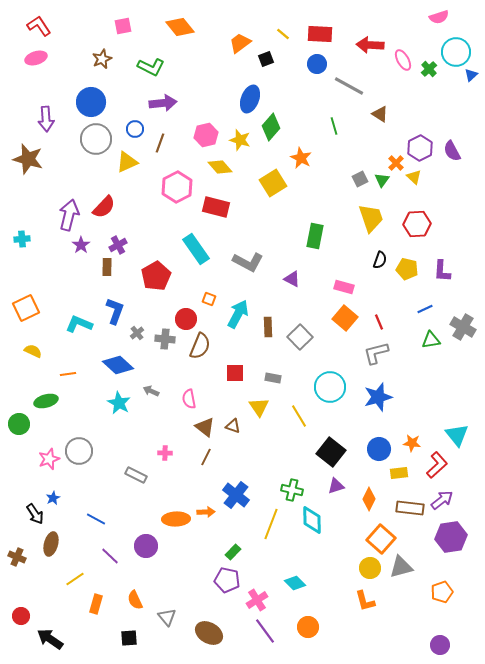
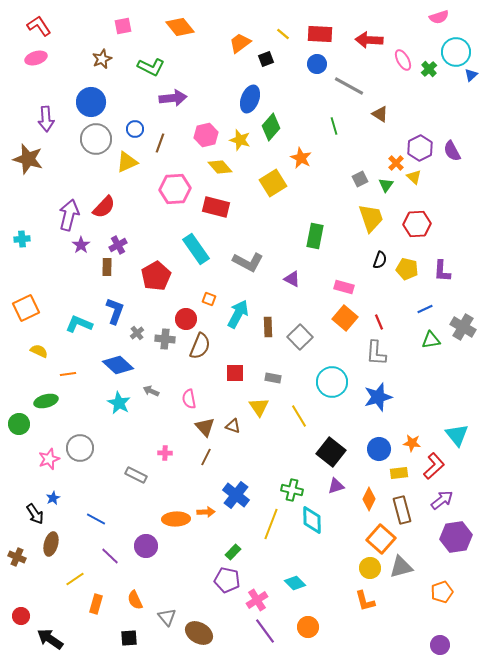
red arrow at (370, 45): moved 1 px left, 5 px up
purple arrow at (163, 103): moved 10 px right, 5 px up
green triangle at (382, 180): moved 4 px right, 5 px down
pink hexagon at (177, 187): moved 2 px left, 2 px down; rotated 24 degrees clockwise
yellow semicircle at (33, 351): moved 6 px right
gray L-shape at (376, 353): rotated 72 degrees counterclockwise
cyan circle at (330, 387): moved 2 px right, 5 px up
brown triangle at (205, 427): rotated 10 degrees clockwise
gray circle at (79, 451): moved 1 px right, 3 px up
red L-shape at (437, 465): moved 3 px left, 1 px down
brown rectangle at (410, 508): moved 8 px left, 2 px down; rotated 68 degrees clockwise
purple hexagon at (451, 537): moved 5 px right
brown ellipse at (209, 633): moved 10 px left
